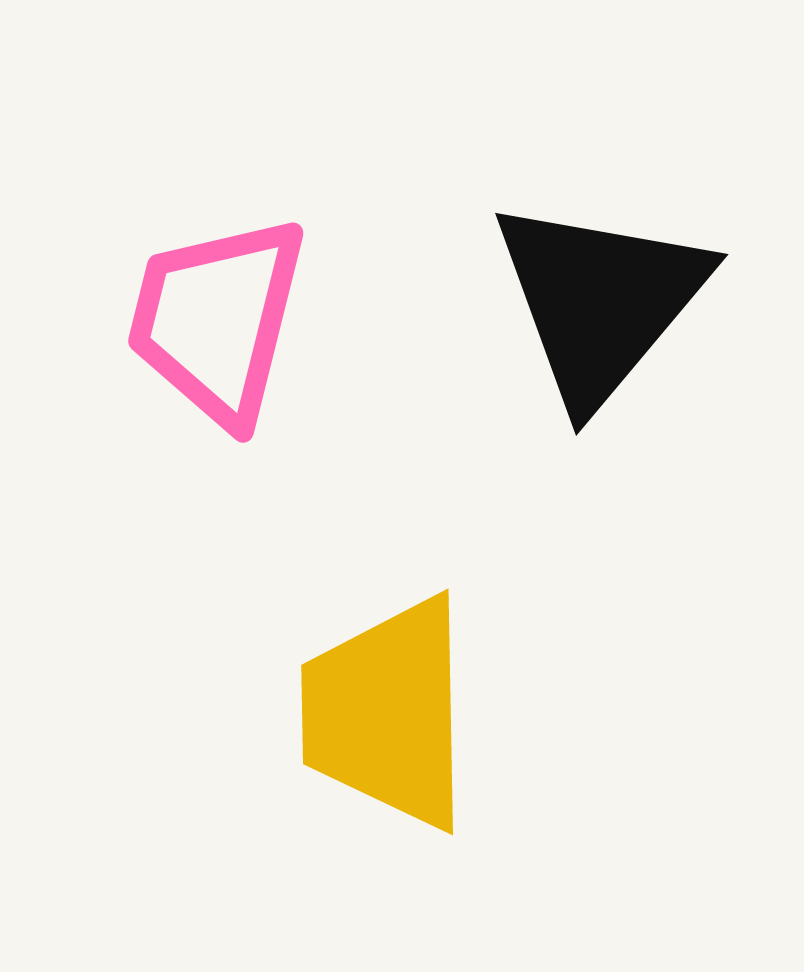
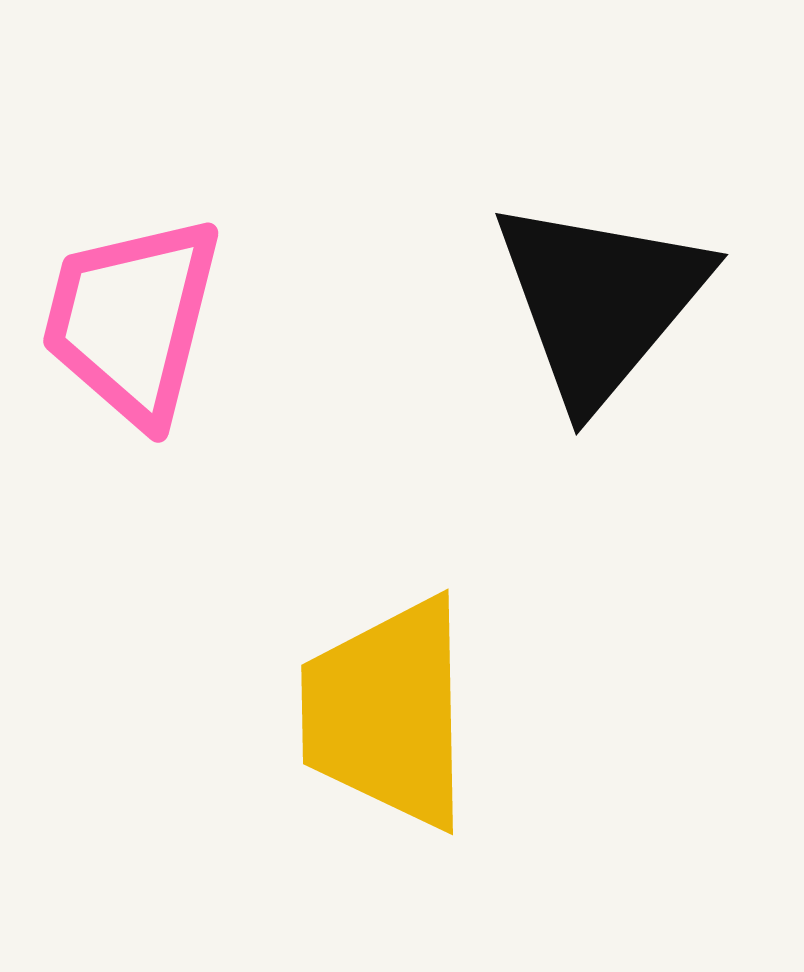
pink trapezoid: moved 85 px left
